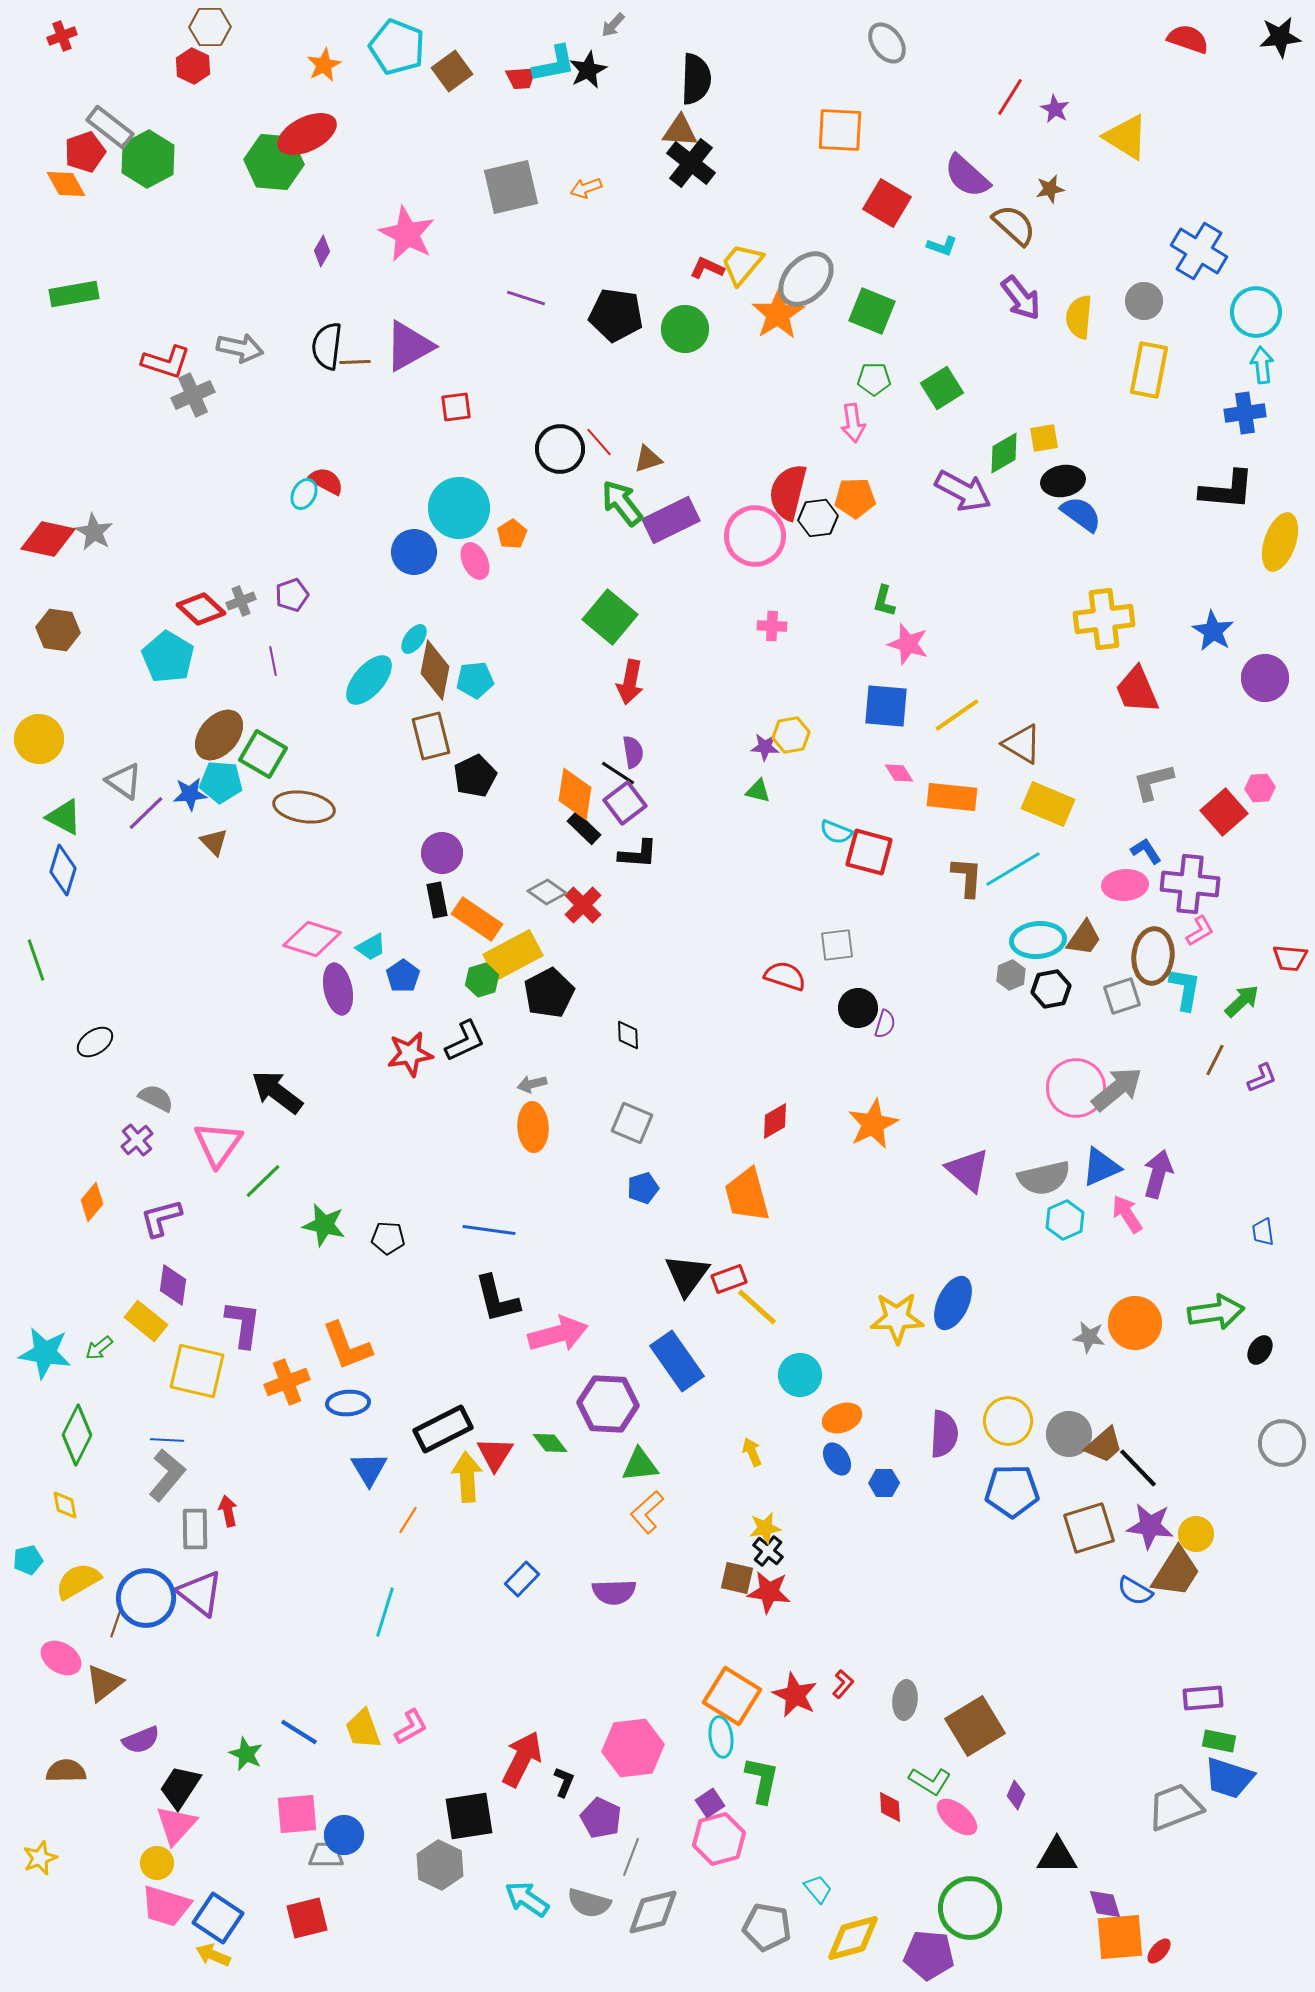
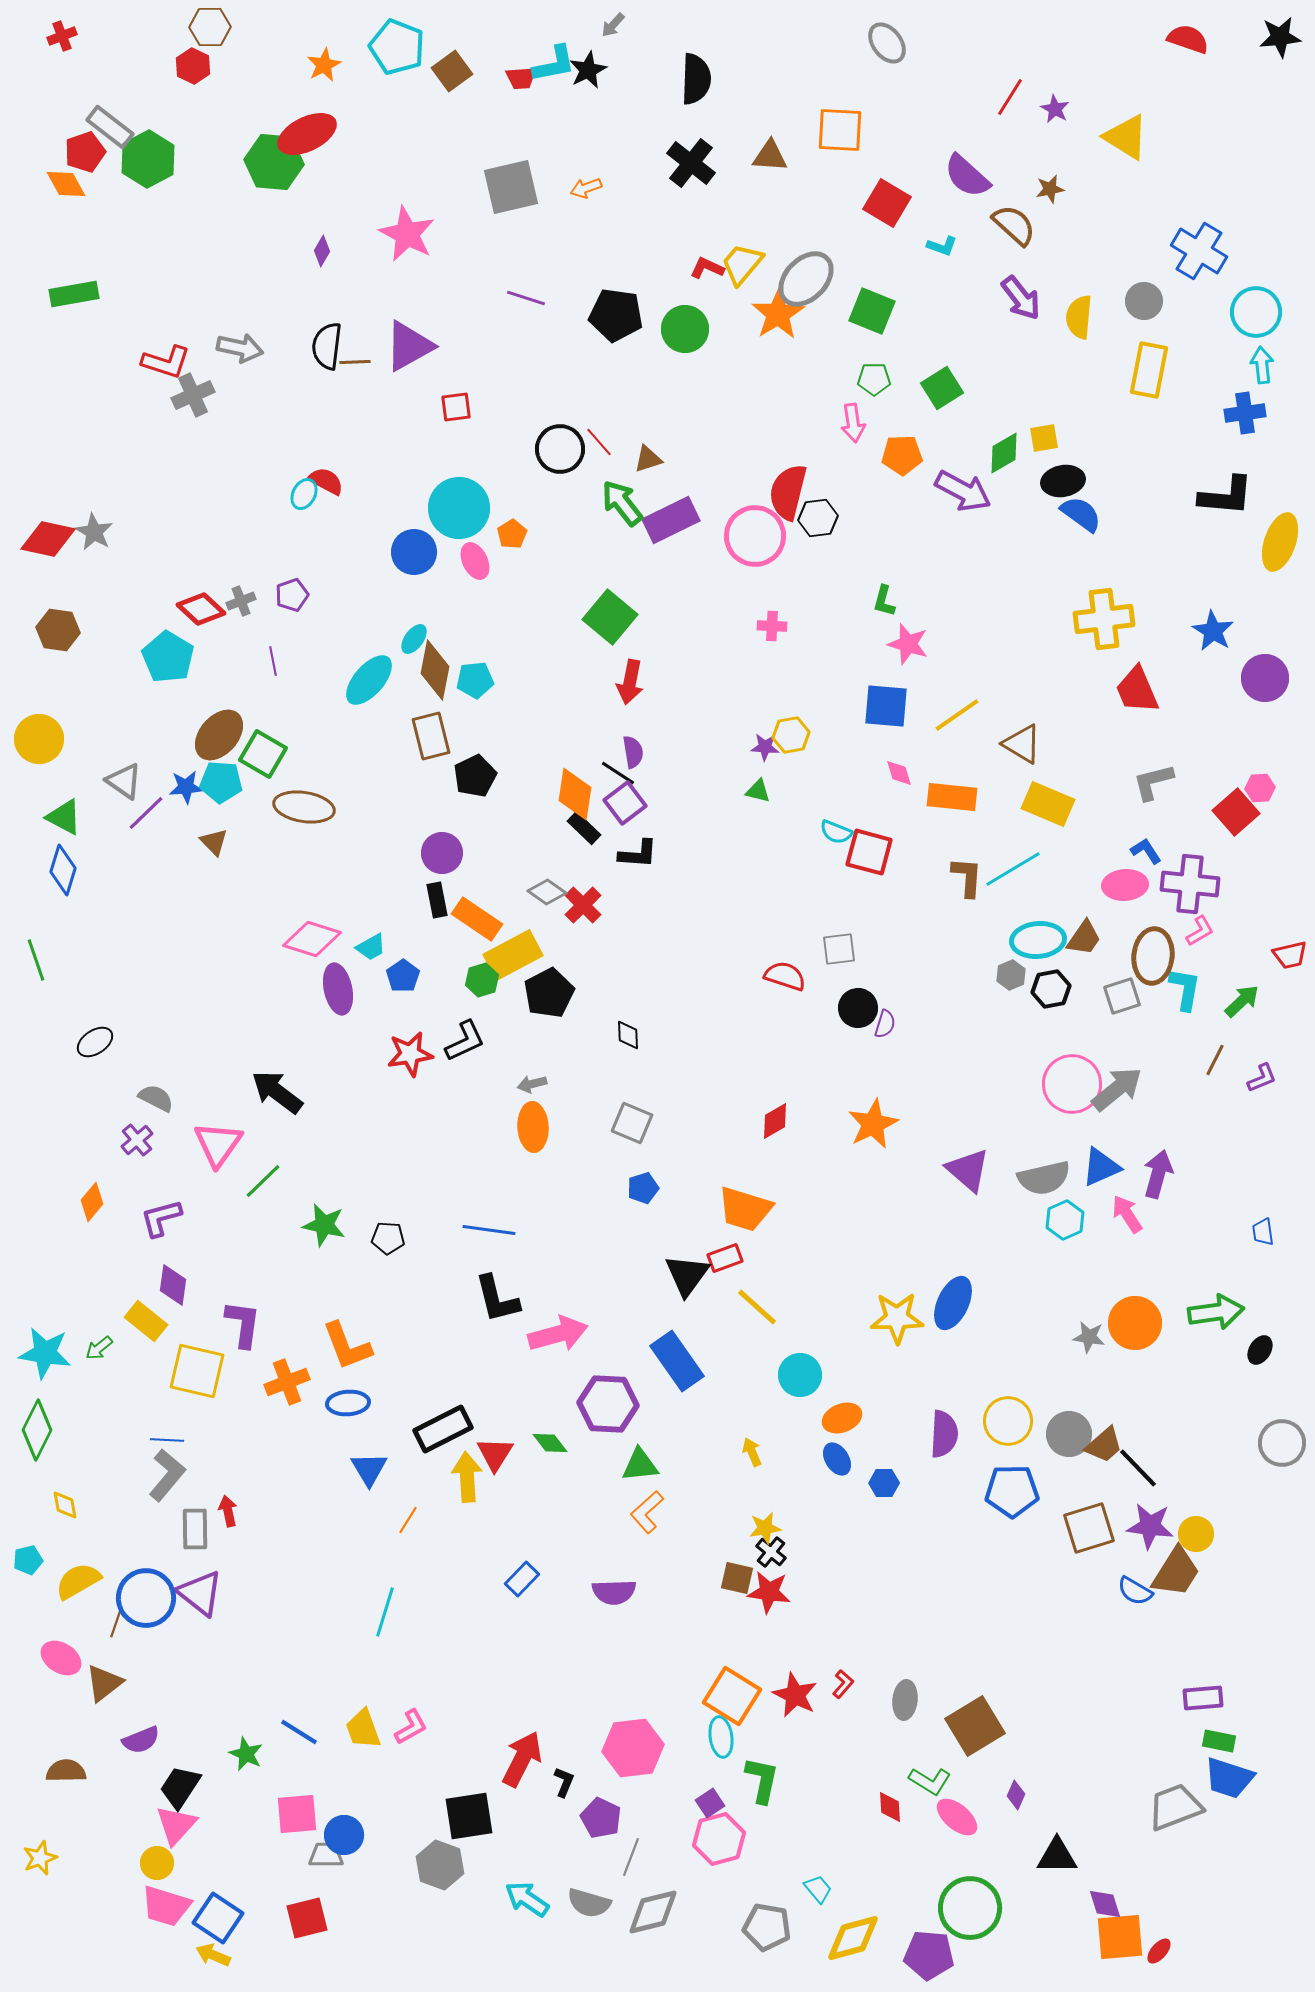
brown triangle at (680, 131): moved 90 px right, 25 px down
black L-shape at (1227, 490): moved 1 px left, 6 px down
orange pentagon at (855, 498): moved 47 px right, 43 px up
pink diamond at (899, 773): rotated 16 degrees clockwise
blue star at (190, 794): moved 4 px left, 7 px up
red square at (1224, 812): moved 12 px right
gray square at (837, 945): moved 2 px right, 4 px down
red trapezoid at (1290, 958): moved 3 px up; rotated 18 degrees counterclockwise
pink circle at (1076, 1088): moved 4 px left, 4 px up
orange trapezoid at (747, 1195): moved 2 px left, 14 px down; rotated 58 degrees counterclockwise
red rectangle at (729, 1279): moved 4 px left, 21 px up
green diamond at (77, 1435): moved 40 px left, 5 px up
black cross at (768, 1551): moved 3 px right, 1 px down
gray hexagon at (440, 1865): rotated 6 degrees counterclockwise
